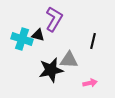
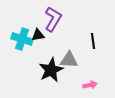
purple L-shape: moved 1 px left
black triangle: rotated 24 degrees counterclockwise
black line: rotated 21 degrees counterclockwise
black star: rotated 15 degrees counterclockwise
pink arrow: moved 2 px down
